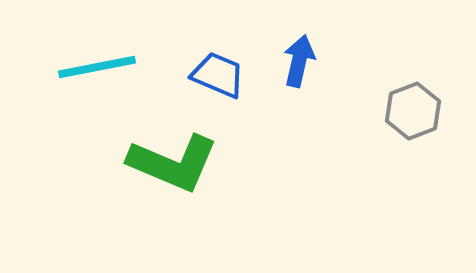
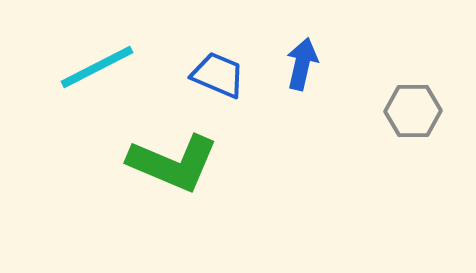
blue arrow: moved 3 px right, 3 px down
cyan line: rotated 16 degrees counterclockwise
gray hexagon: rotated 20 degrees clockwise
